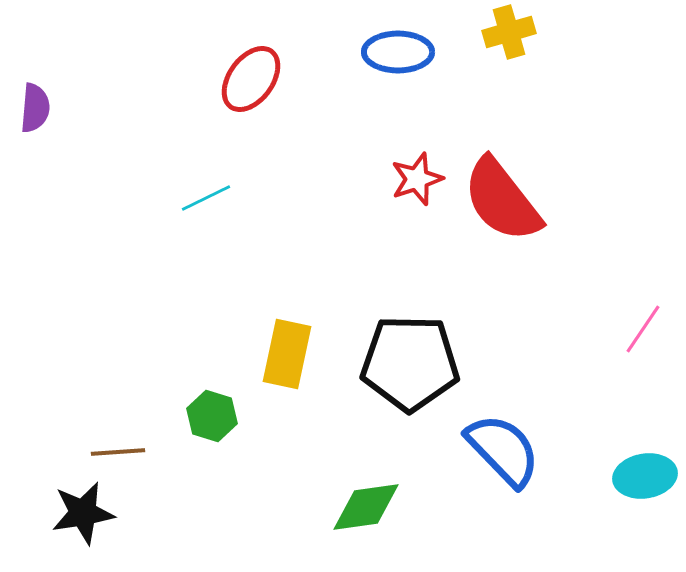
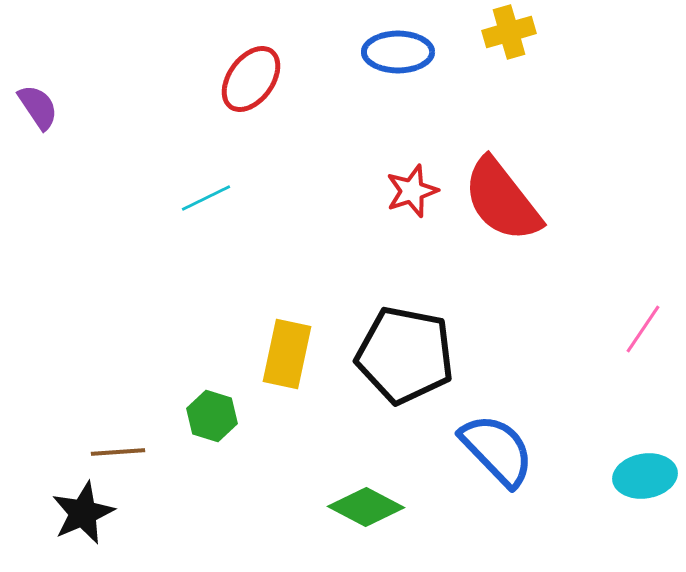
purple semicircle: moved 3 px right, 1 px up; rotated 39 degrees counterclockwise
red star: moved 5 px left, 12 px down
black pentagon: moved 5 px left, 8 px up; rotated 10 degrees clockwise
blue semicircle: moved 6 px left
green diamond: rotated 36 degrees clockwise
black star: rotated 14 degrees counterclockwise
